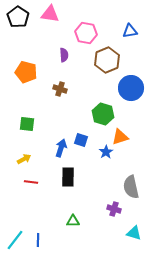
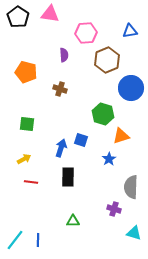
pink hexagon: rotated 15 degrees counterclockwise
orange triangle: moved 1 px right, 1 px up
blue star: moved 3 px right, 7 px down
gray semicircle: rotated 15 degrees clockwise
